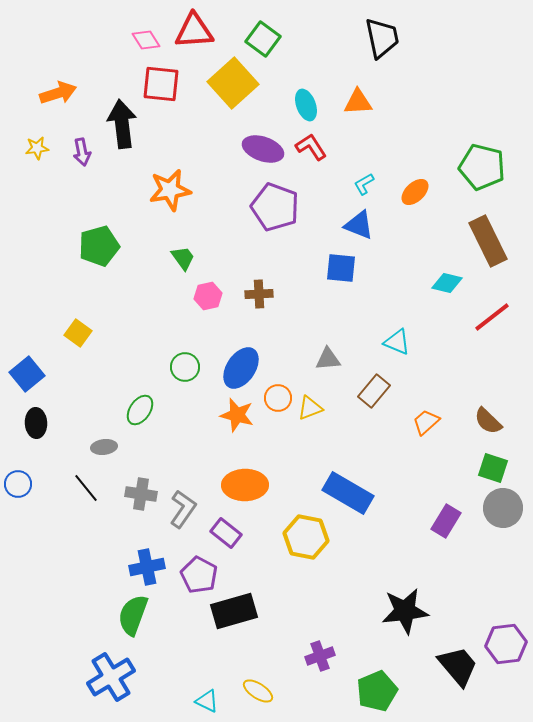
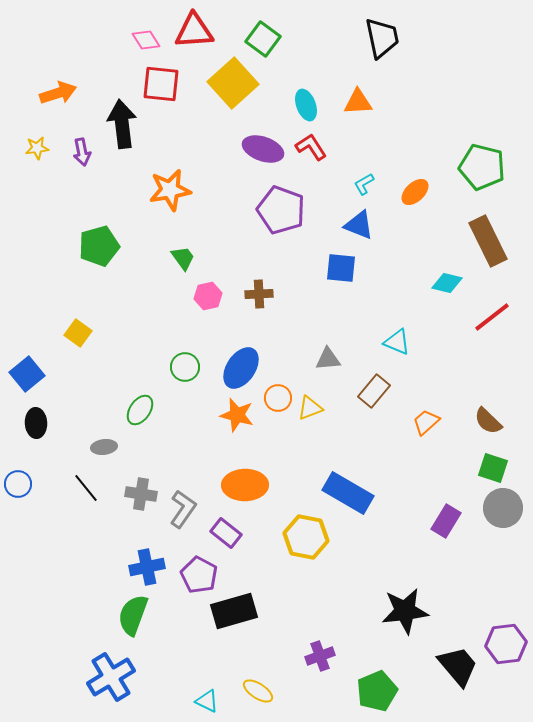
purple pentagon at (275, 207): moved 6 px right, 3 px down
